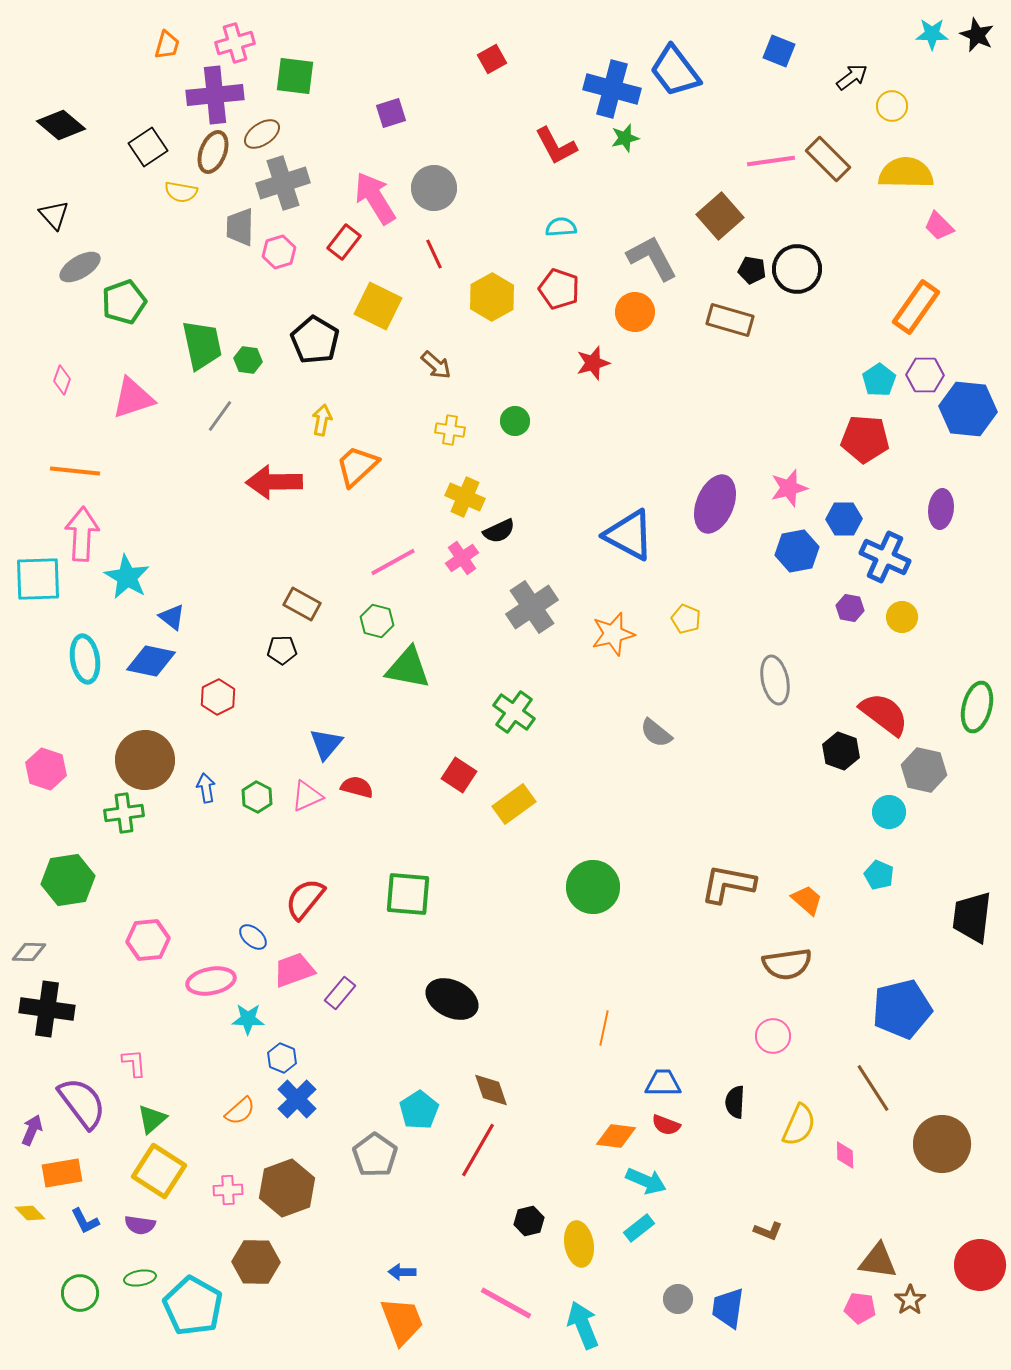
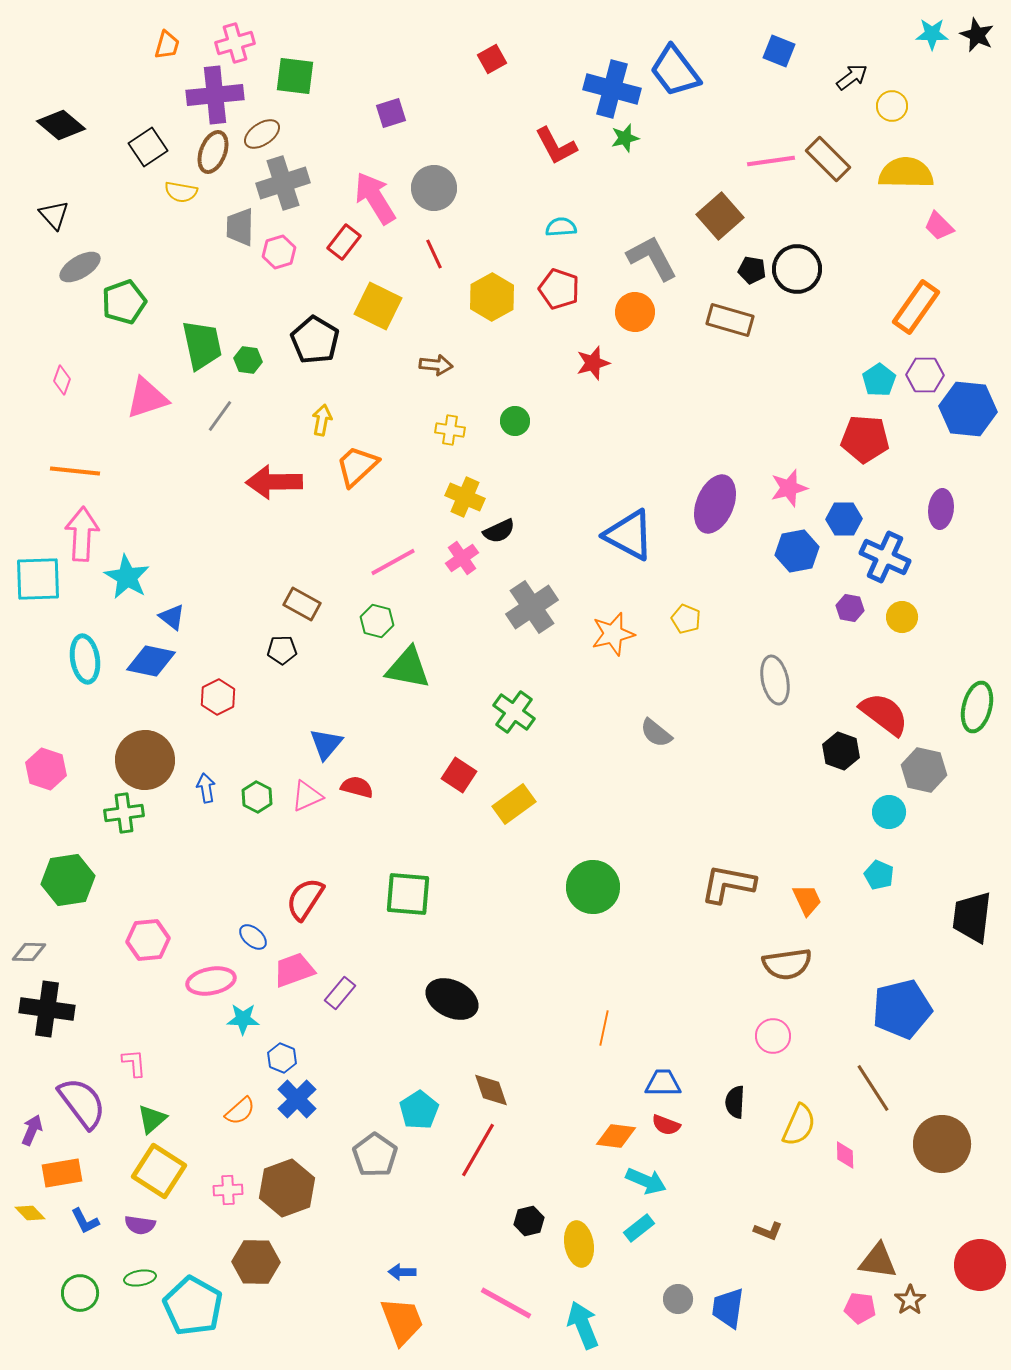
brown arrow at (436, 365): rotated 36 degrees counterclockwise
pink triangle at (133, 398): moved 14 px right
red semicircle at (305, 899): rotated 6 degrees counterclockwise
orange trapezoid at (807, 900): rotated 24 degrees clockwise
cyan star at (248, 1019): moved 5 px left
